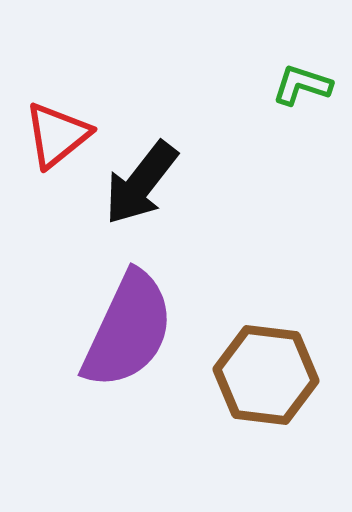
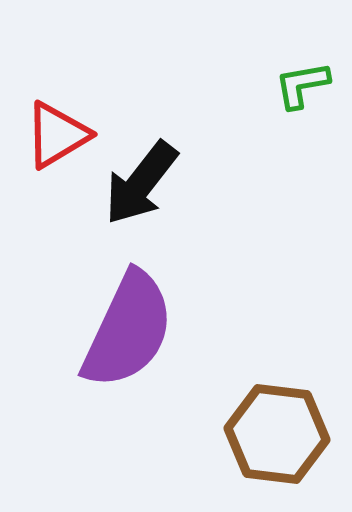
green L-shape: rotated 28 degrees counterclockwise
red triangle: rotated 8 degrees clockwise
brown hexagon: moved 11 px right, 59 px down
